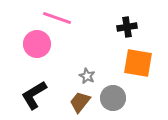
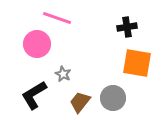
orange square: moved 1 px left
gray star: moved 24 px left, 2 px up
